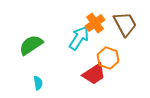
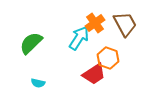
green semicircle: moved 2 px up; rotated 10 degrees counterclockwise
cyan semicircle: rotated 112 degrees clockwise
